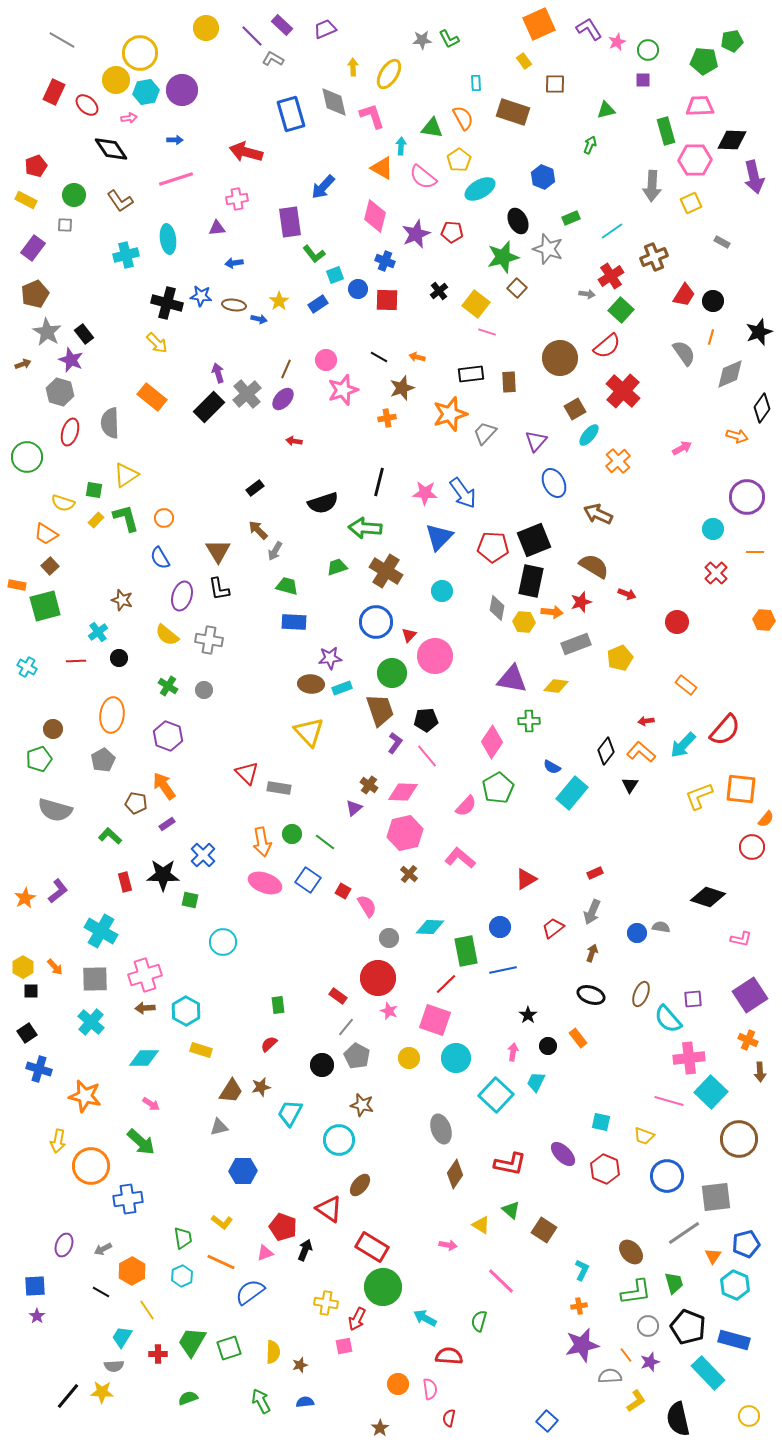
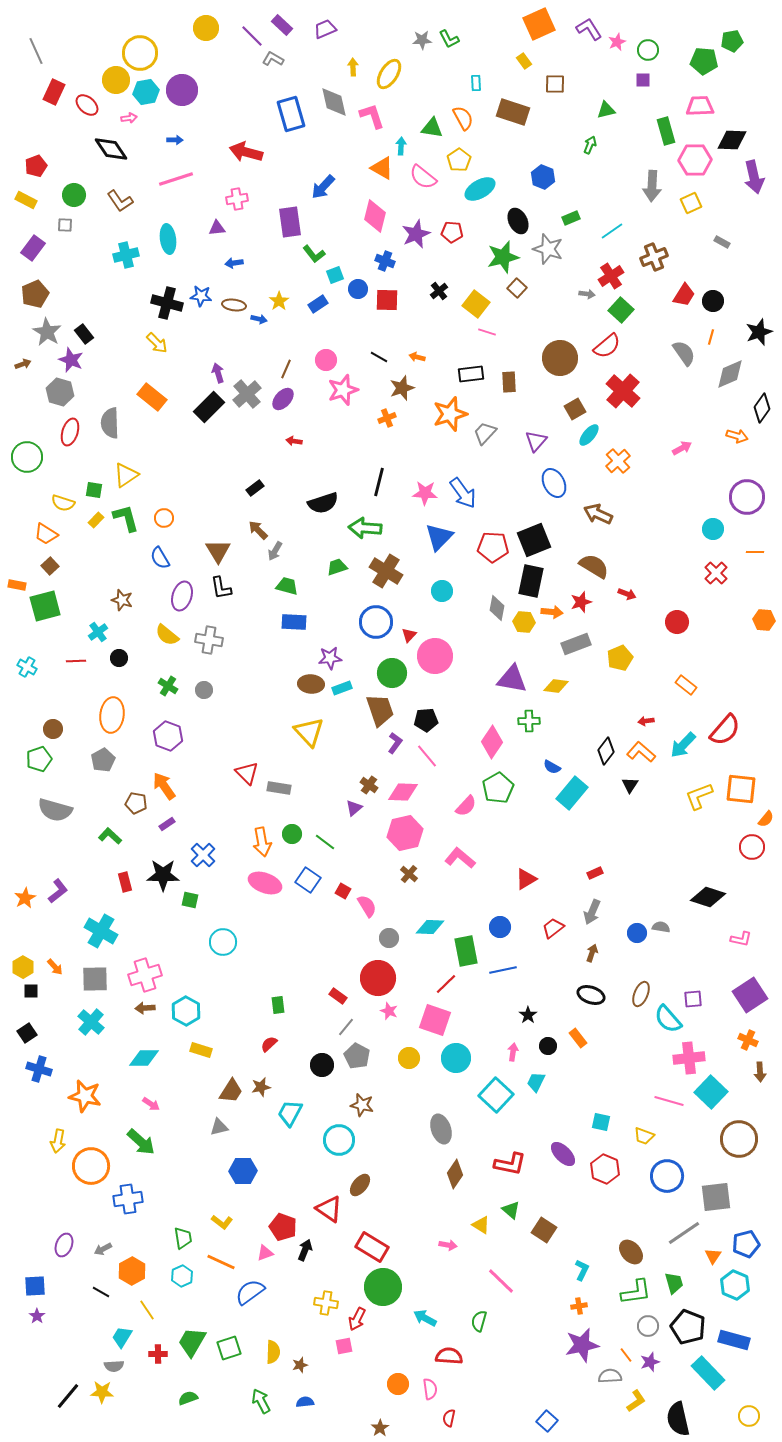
gray line at (62, 40): moved 26 px left, 11 px down; rotated 36 degrees clockwise
orange cross at (387, 418): rotated 12 degrees counterclockwise
black L-shape at (219, 589): moved 2 px right, 1 px up
